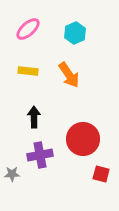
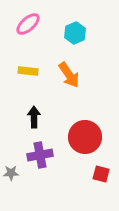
pink ellipse: moved 5 px up
red circle: moved 2 px right, 2 px up
gray star: moved 1 px left, 1 px up
